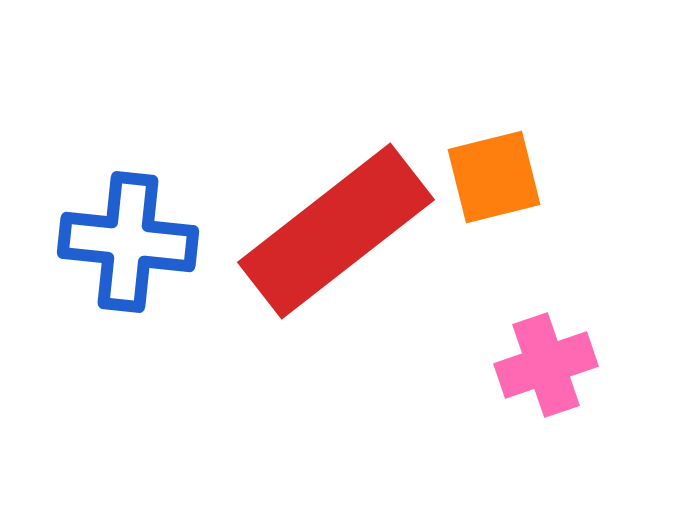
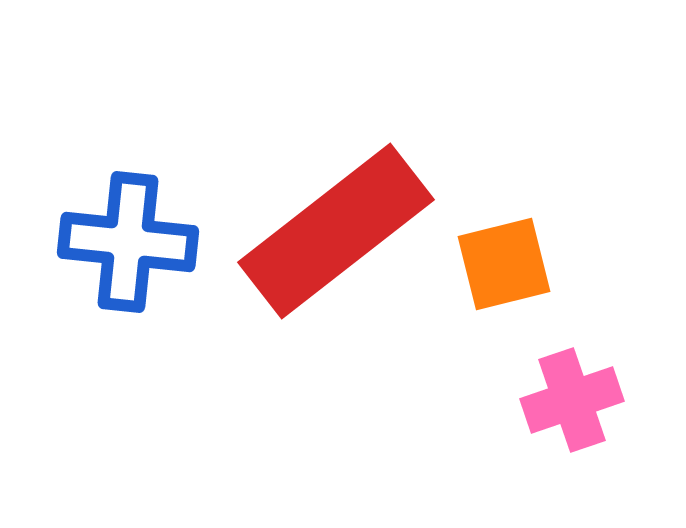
orange square: moved 10 px right, 87 px down
pink cross: moved 26 px right, 35 px down
